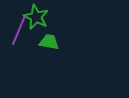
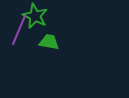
green star: moved 1 px left, 1 px up
